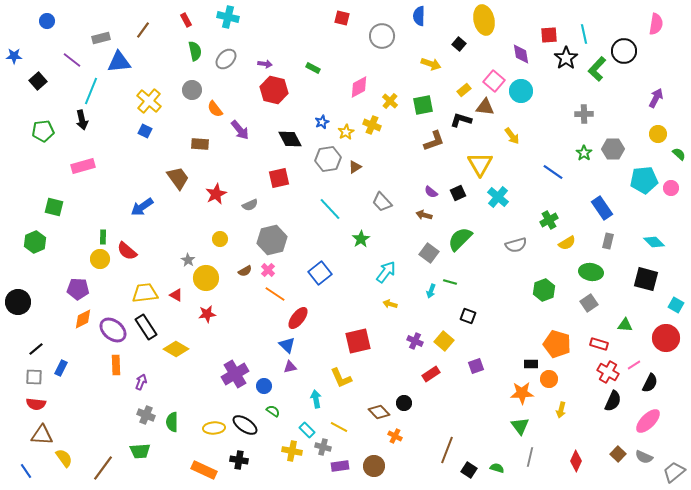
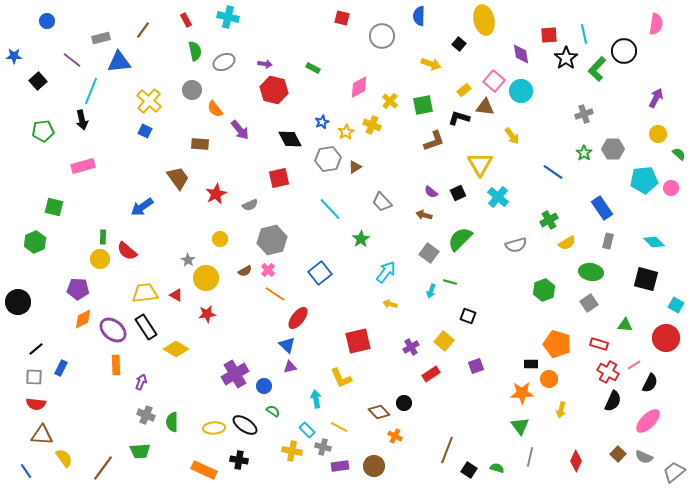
gray ellipse at (226, 59): moved 2 px left, 3 px down; rotated 20 degrees clockwise
gray cross at (584, 114): rotated 18 degrees counterclockwise
black L-shape at (461, 120): moved 2 px left, 2 px up
purple cross at (415, 341): moved 4 px left, 6 px down; rotated 35 degrees clockwise
